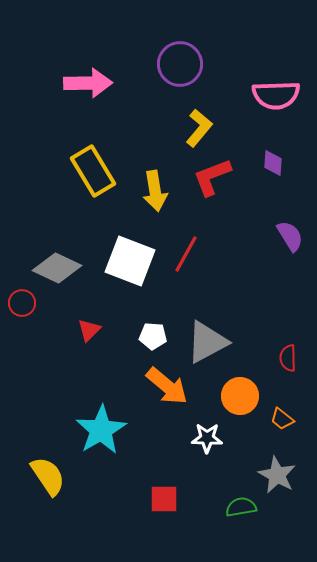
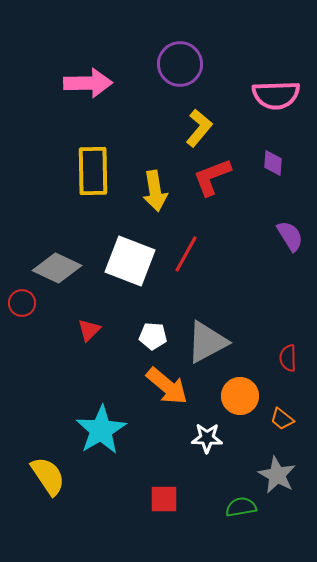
yellow rectangle: rotated 30 degrees clockwise
